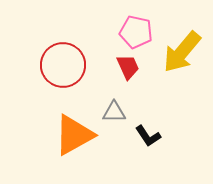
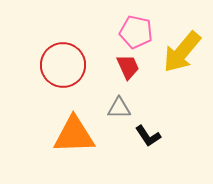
gray triangle: moved 5 px right, 4 px up
orange triangle: rotated 27 degrees clockwise
